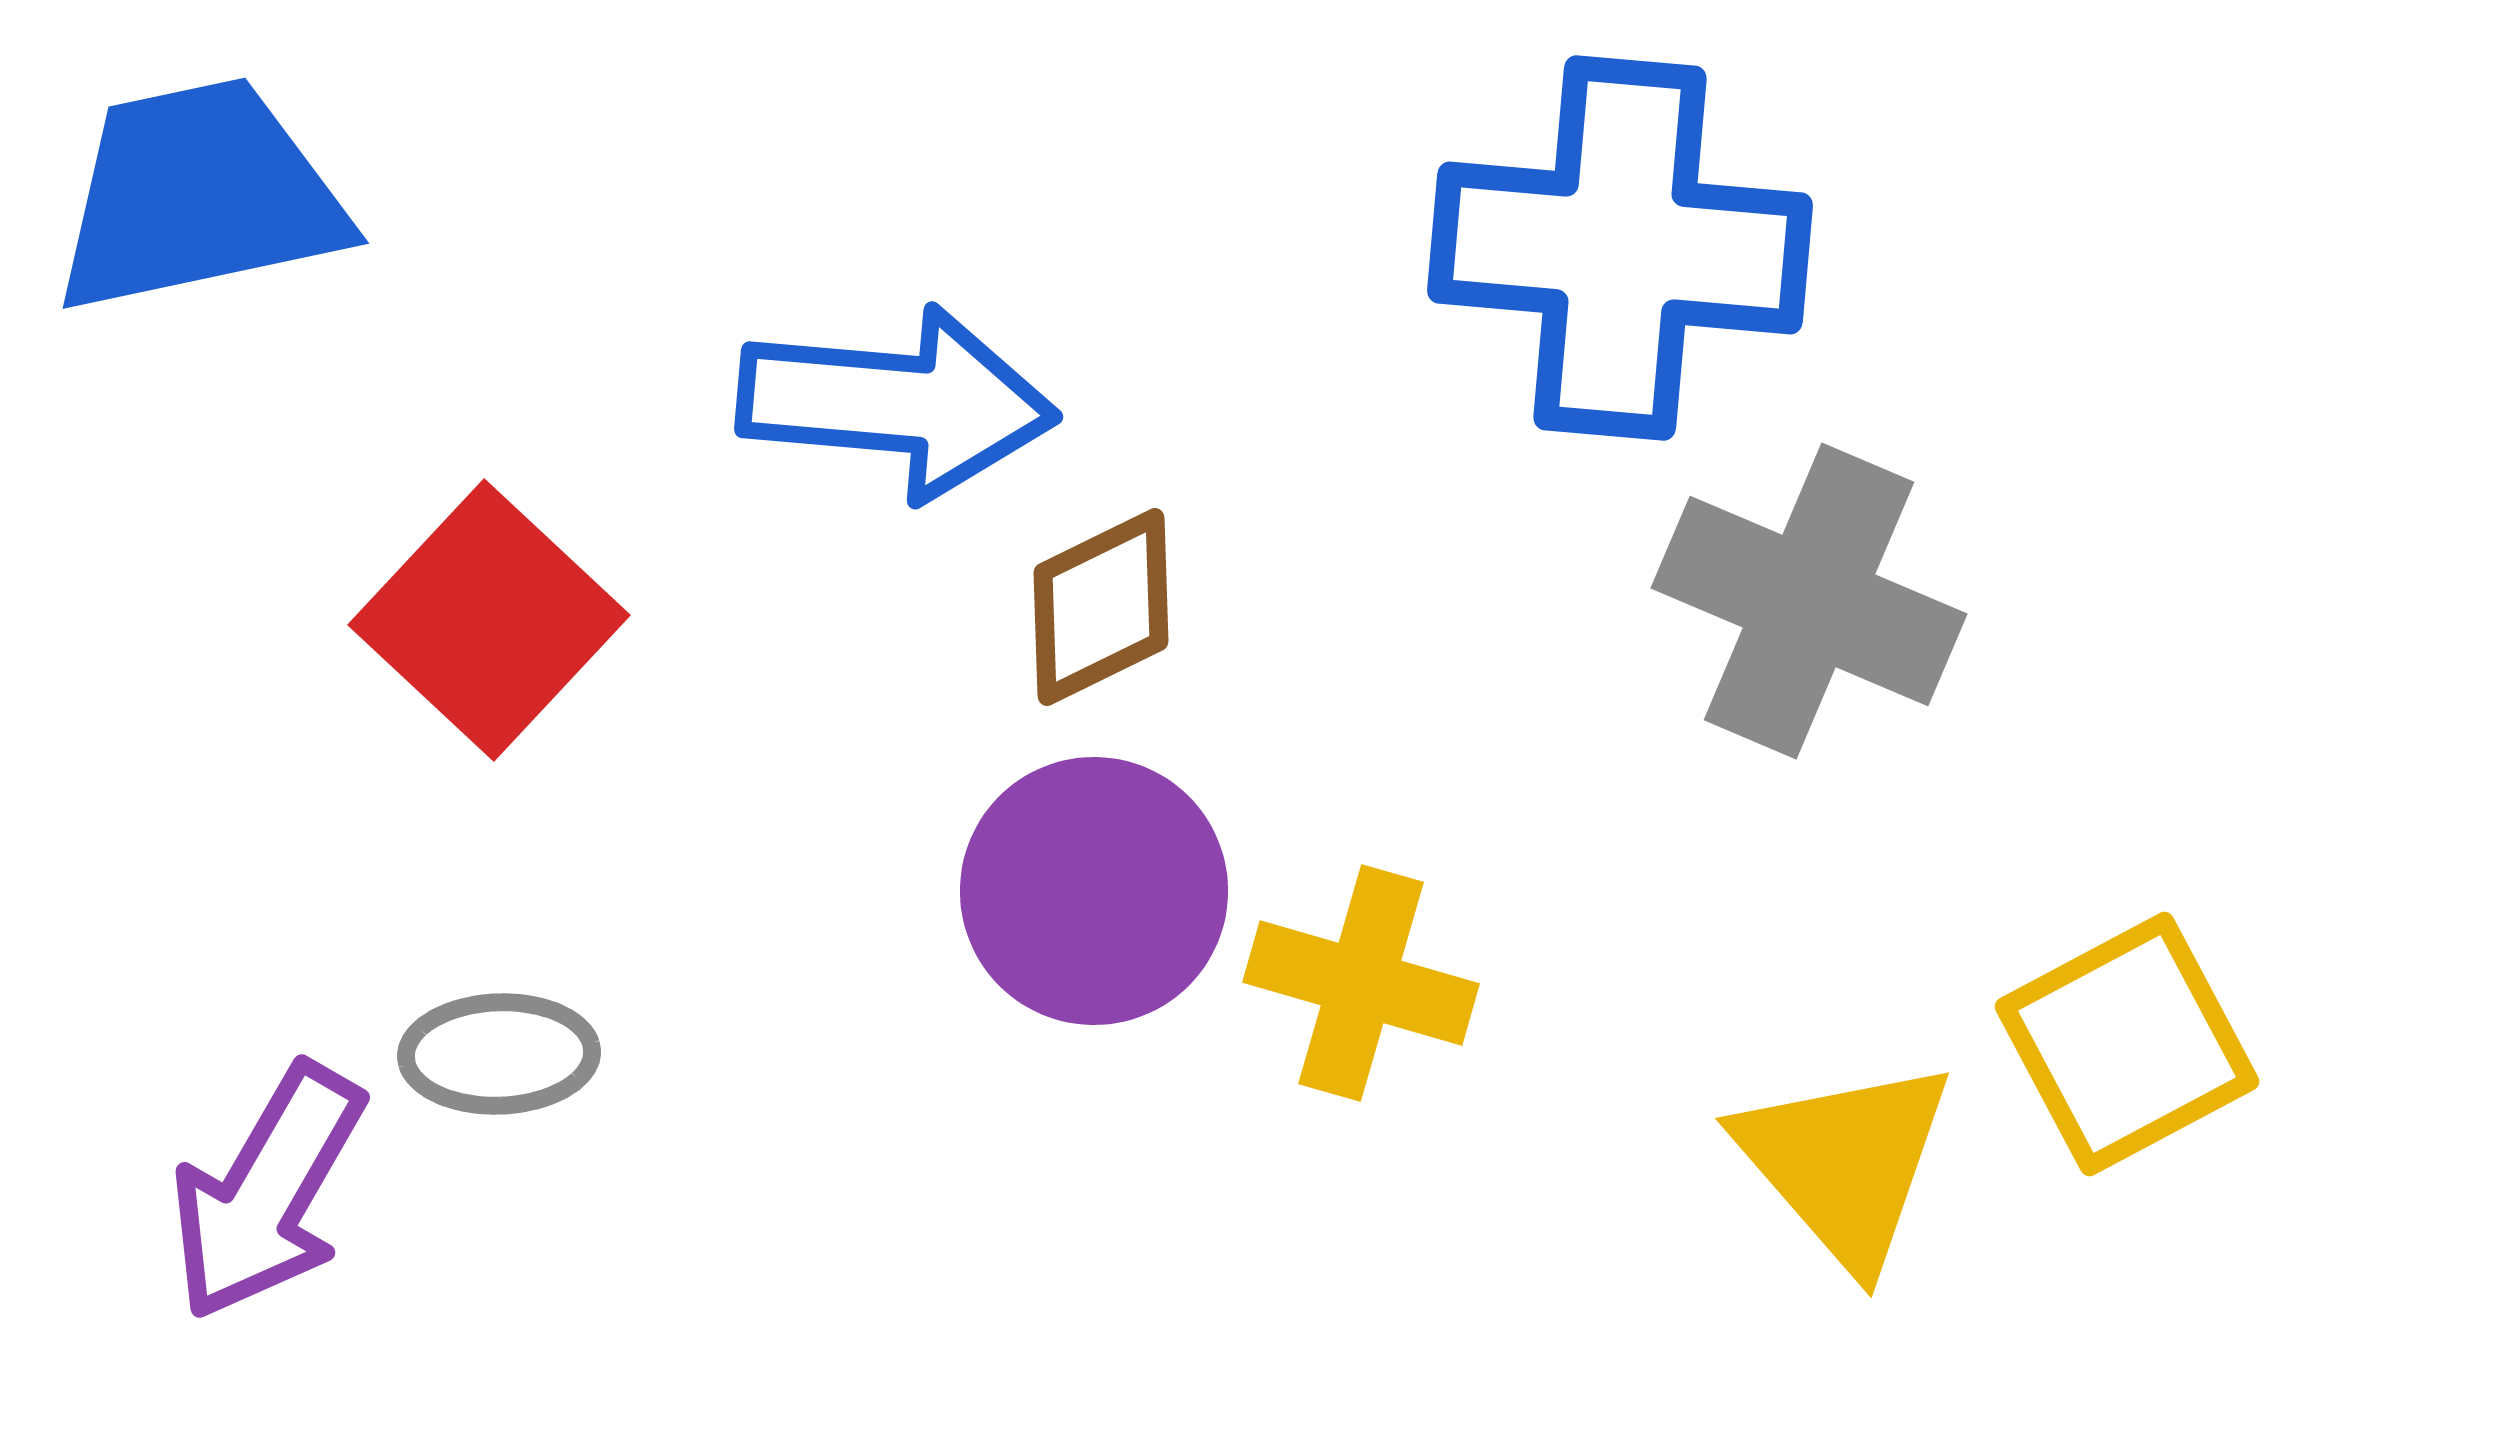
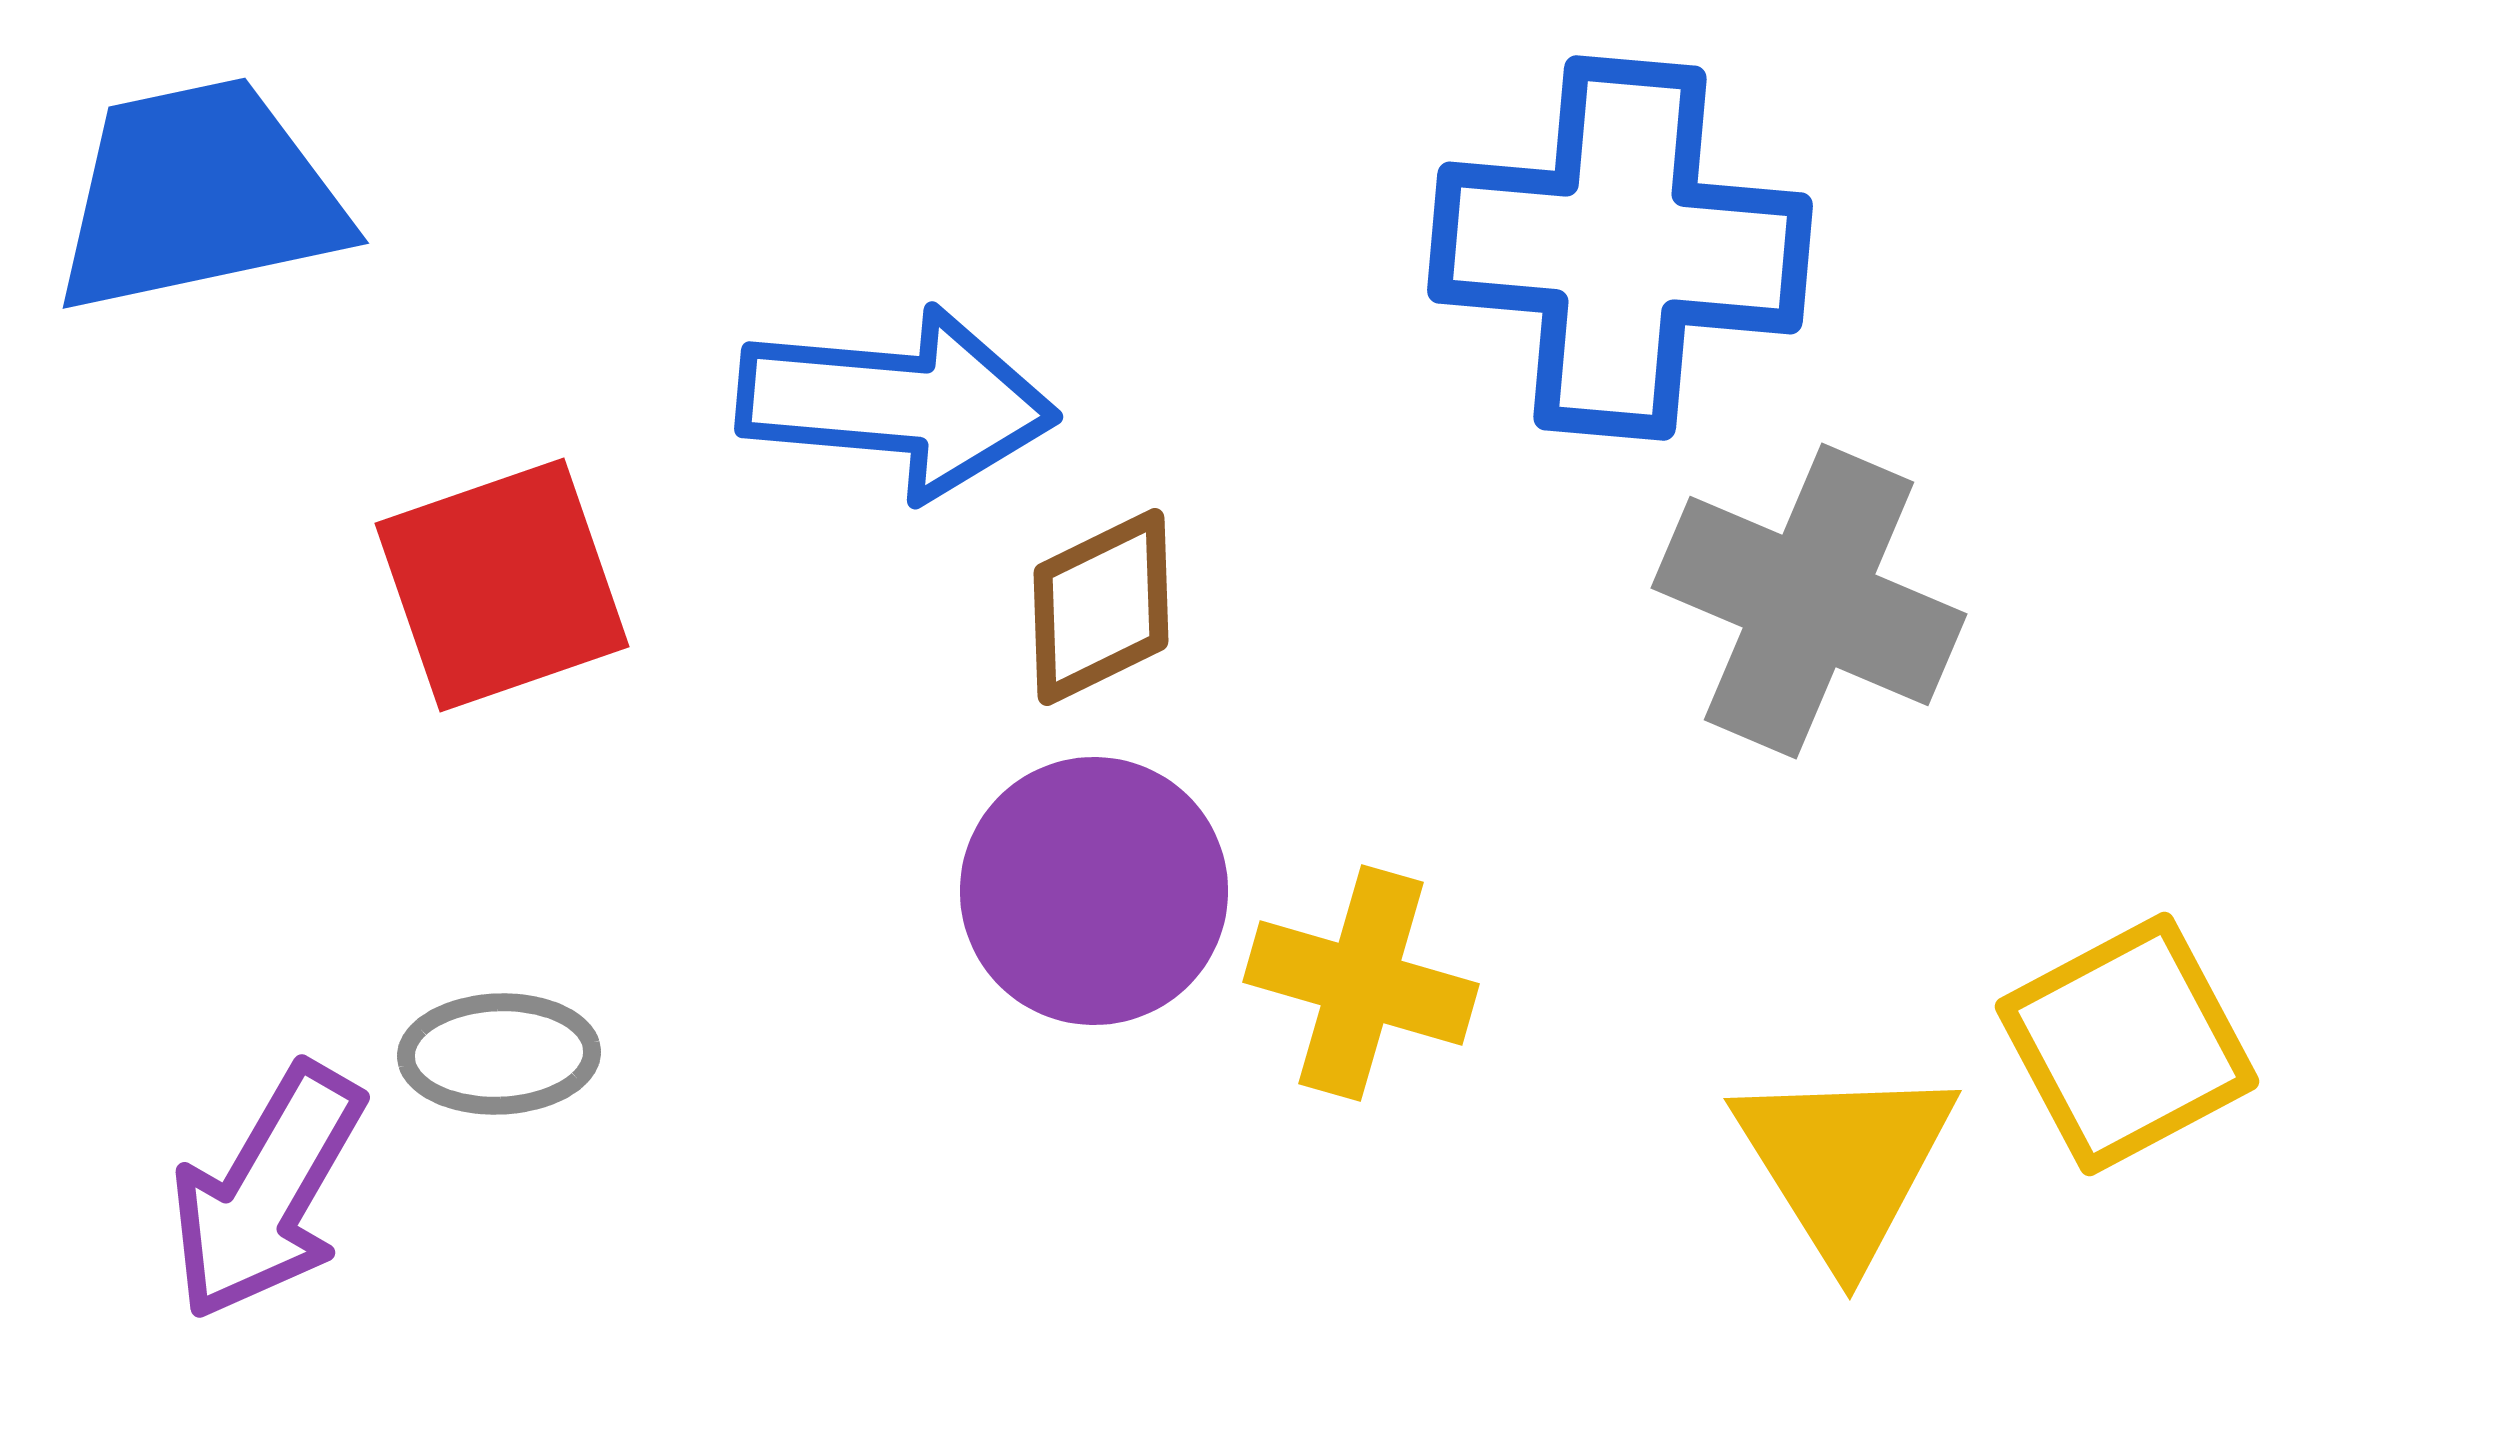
red square: moved 13 px right, 35 px up; rotated 28 degrees clockwise
yellow triangle: rotated 9 degrees clockwise
